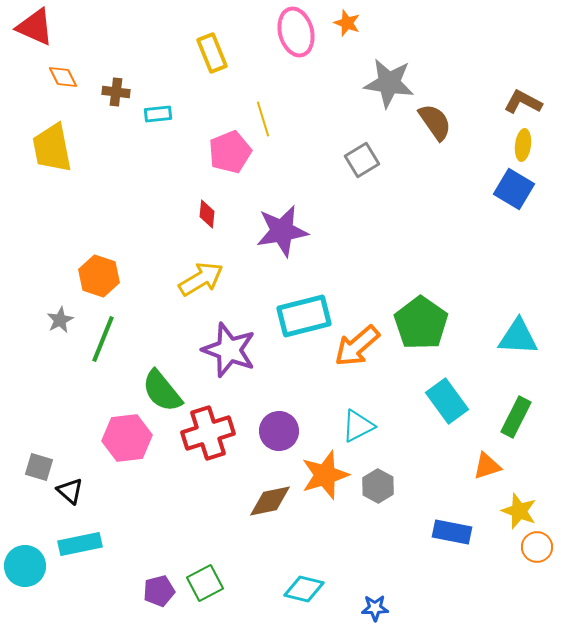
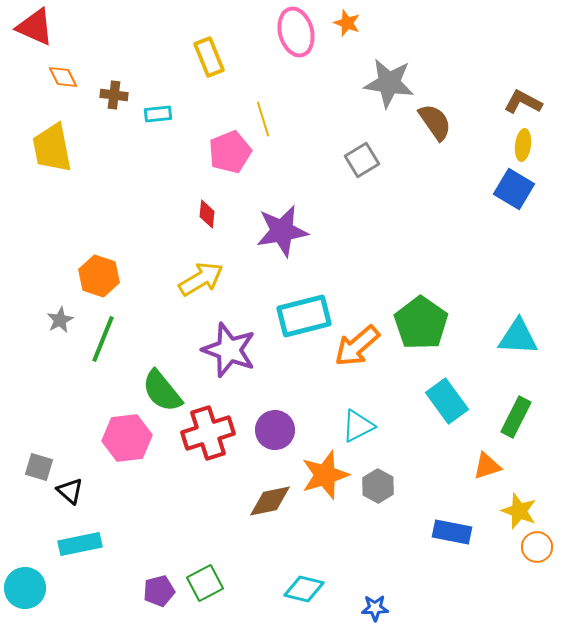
yellow rectangle at (212, 53): moved 3 px left, 4 px down
brown cross at (116, 92): moved 2 px left, 3 px down
purple circle at (279, 431): moved 4 px left, 1 px up
cyan circle at (25, 566): moved 22 px down
